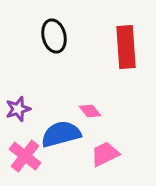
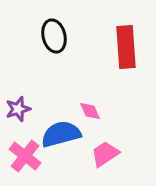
pink diamond: rotated 15 degrees clockwise
pink trapezoid: rotated 8 degrees counterclockwise
